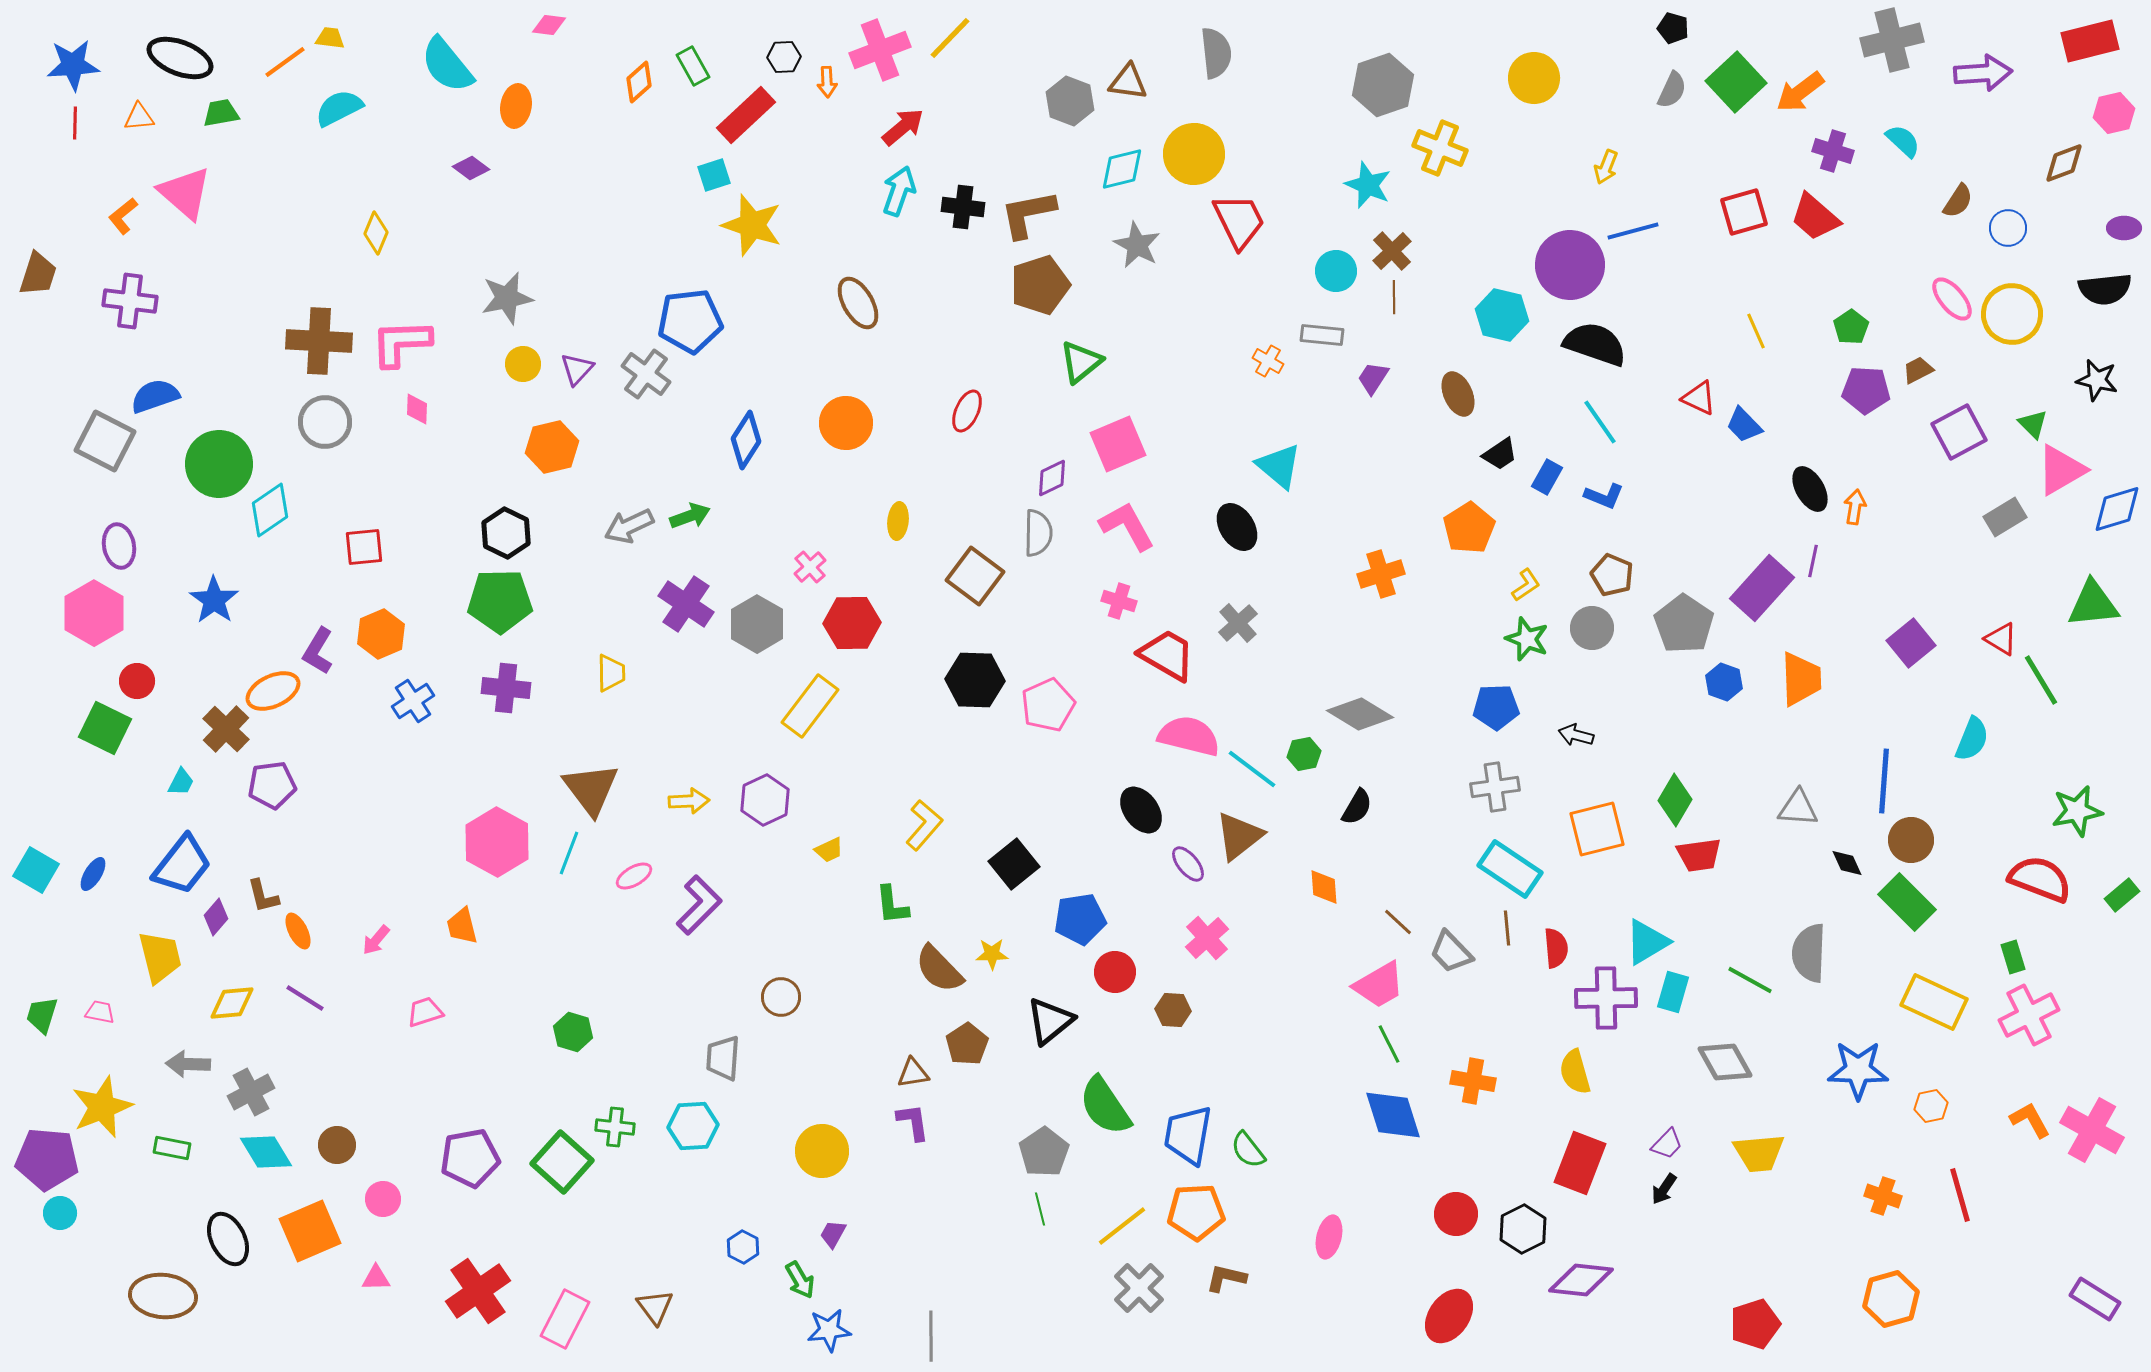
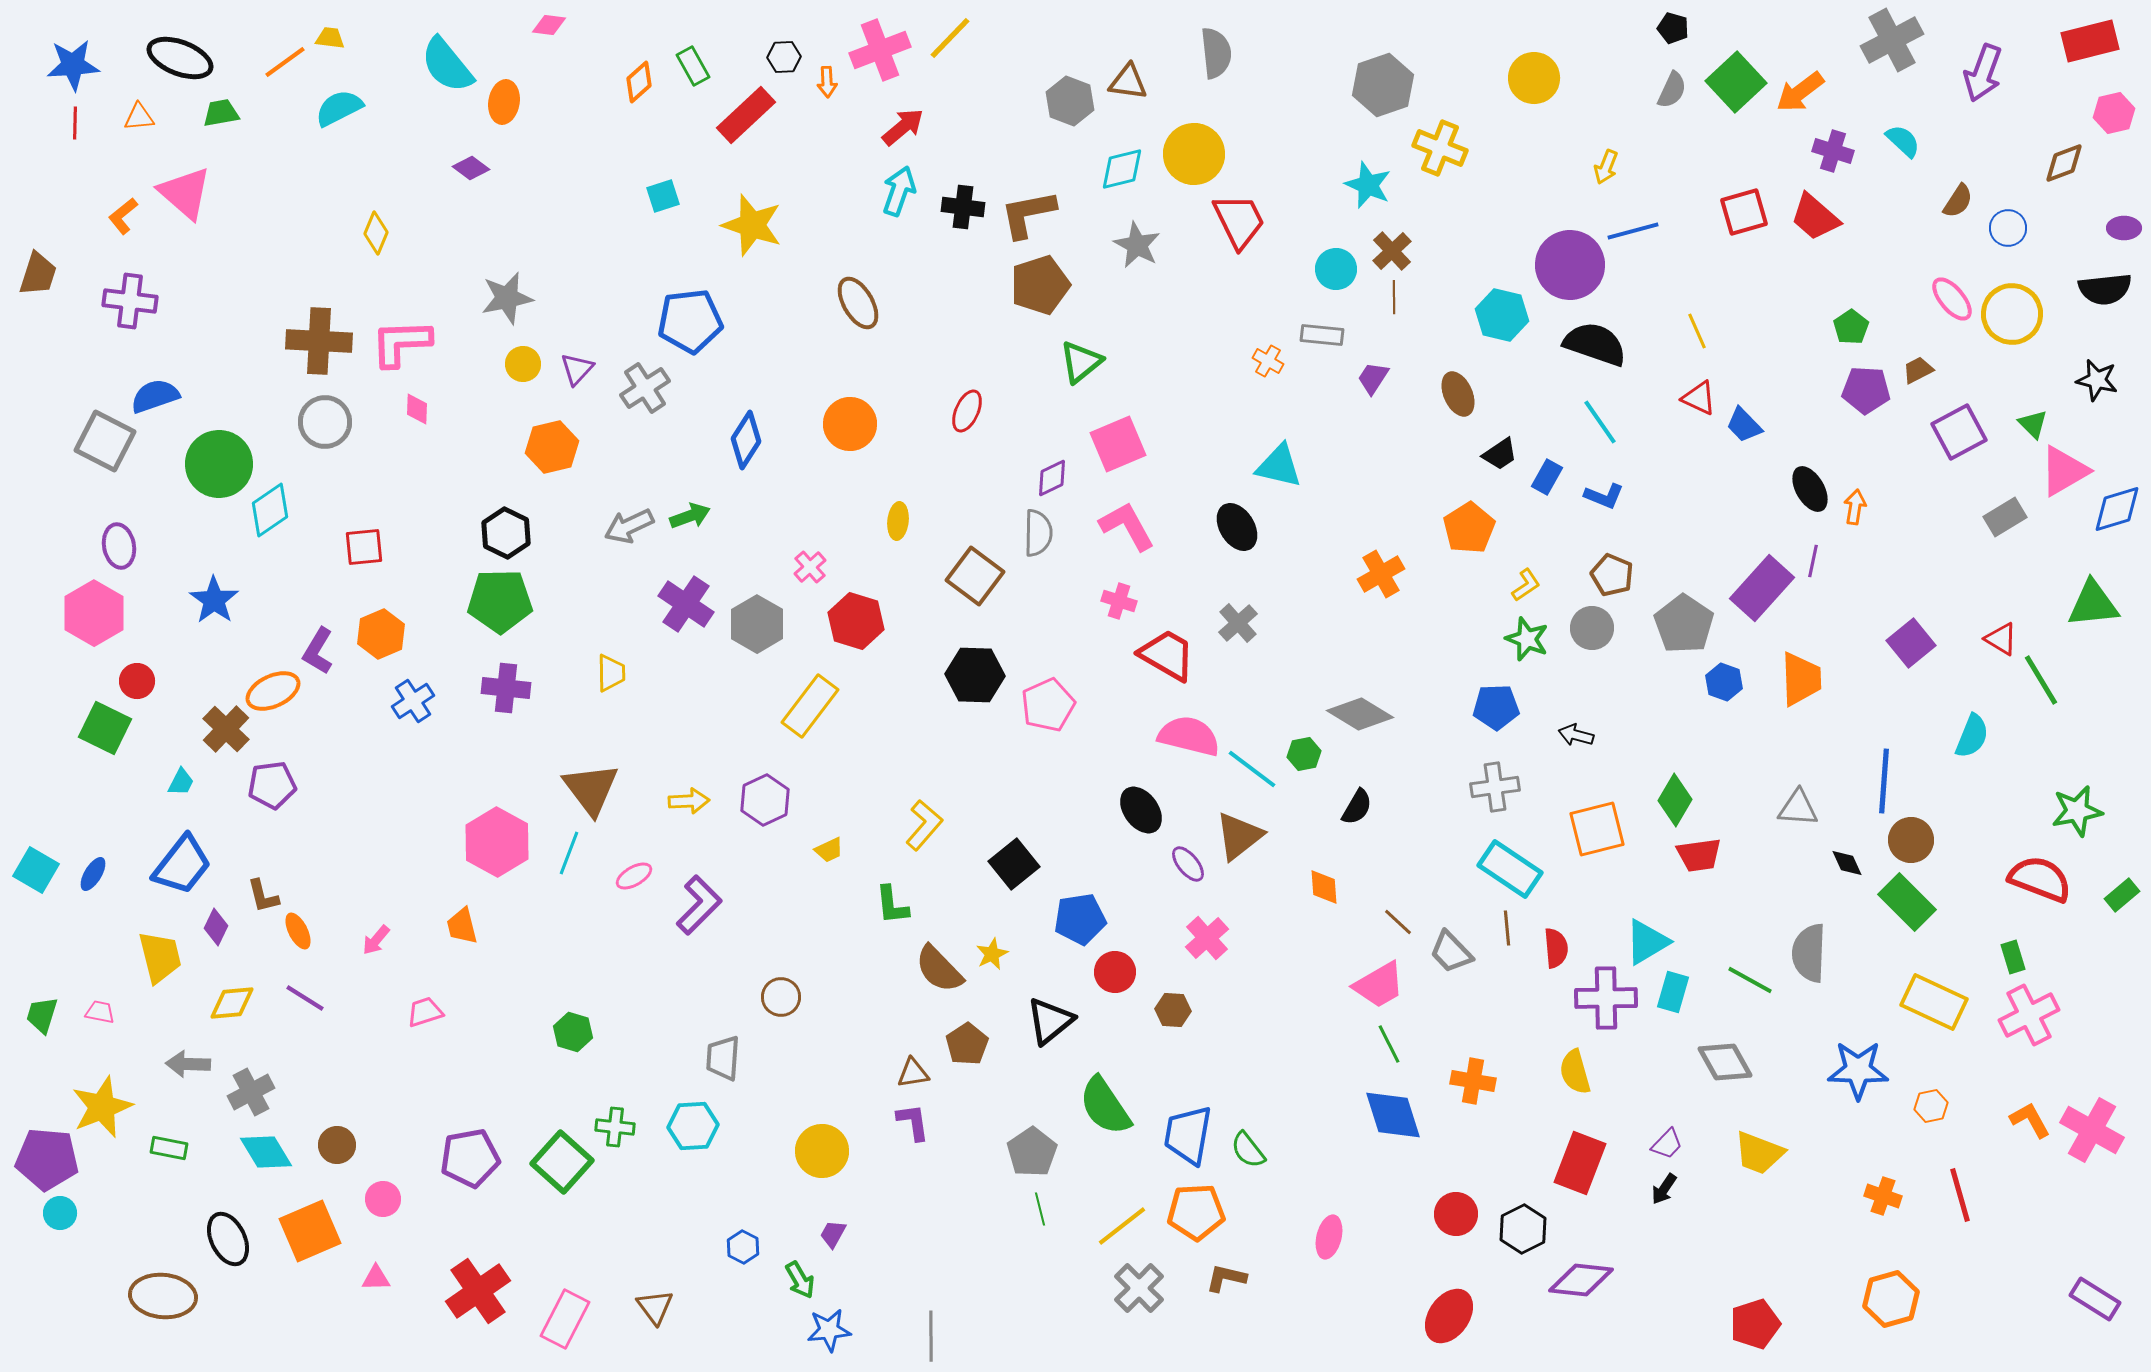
gray cross at (1892, 40): rotated 14 degrees counterclockwise
purple arrow at (1983, 73): rotated 114 degrees clockwise
orange ellipse at (516, 106): moved 12 px left, 4 px up
cyan square at (714, 175): moved 51 px left, 21 px down
cyan circle at (1336, 271): moved 2 px up
yellow line at (1756, 331): moved 59 px left
gray cross at (646, 374): moved 1 px left, 14 px down; rotated 21 degrees clockwise
orange circle at (846, 423): moved 4 px right, 1 px down
cyan triangle at (1279, 466): rotated 27 degrees counterclockwise
pink triangle at (2061, 470): moved 3 px right, 1 px down
orange cross at (1381, 574): rotated 12 degrees counterclockwise
red hexagon at (852, 623): moved 4 px right, 2 px up; rotated 18 degrees clockwise
black hexagon at (975, 680): moved 5 px up
cyan semicircle at (1972, 739): moved 3 px up
purple diamond at (216, 917): moved 10 px down; rotated 15 degrees counterclockwise
yellow star at (992, 954): rotated 24 degrees counterclockwise
green rectangle at (172, 1148): moved 3 px left
gray pentagon at (1044, 1152): moved 12 px left
yellow trapezoid at (1759, 1153): rotated 26 degrees clockwise
